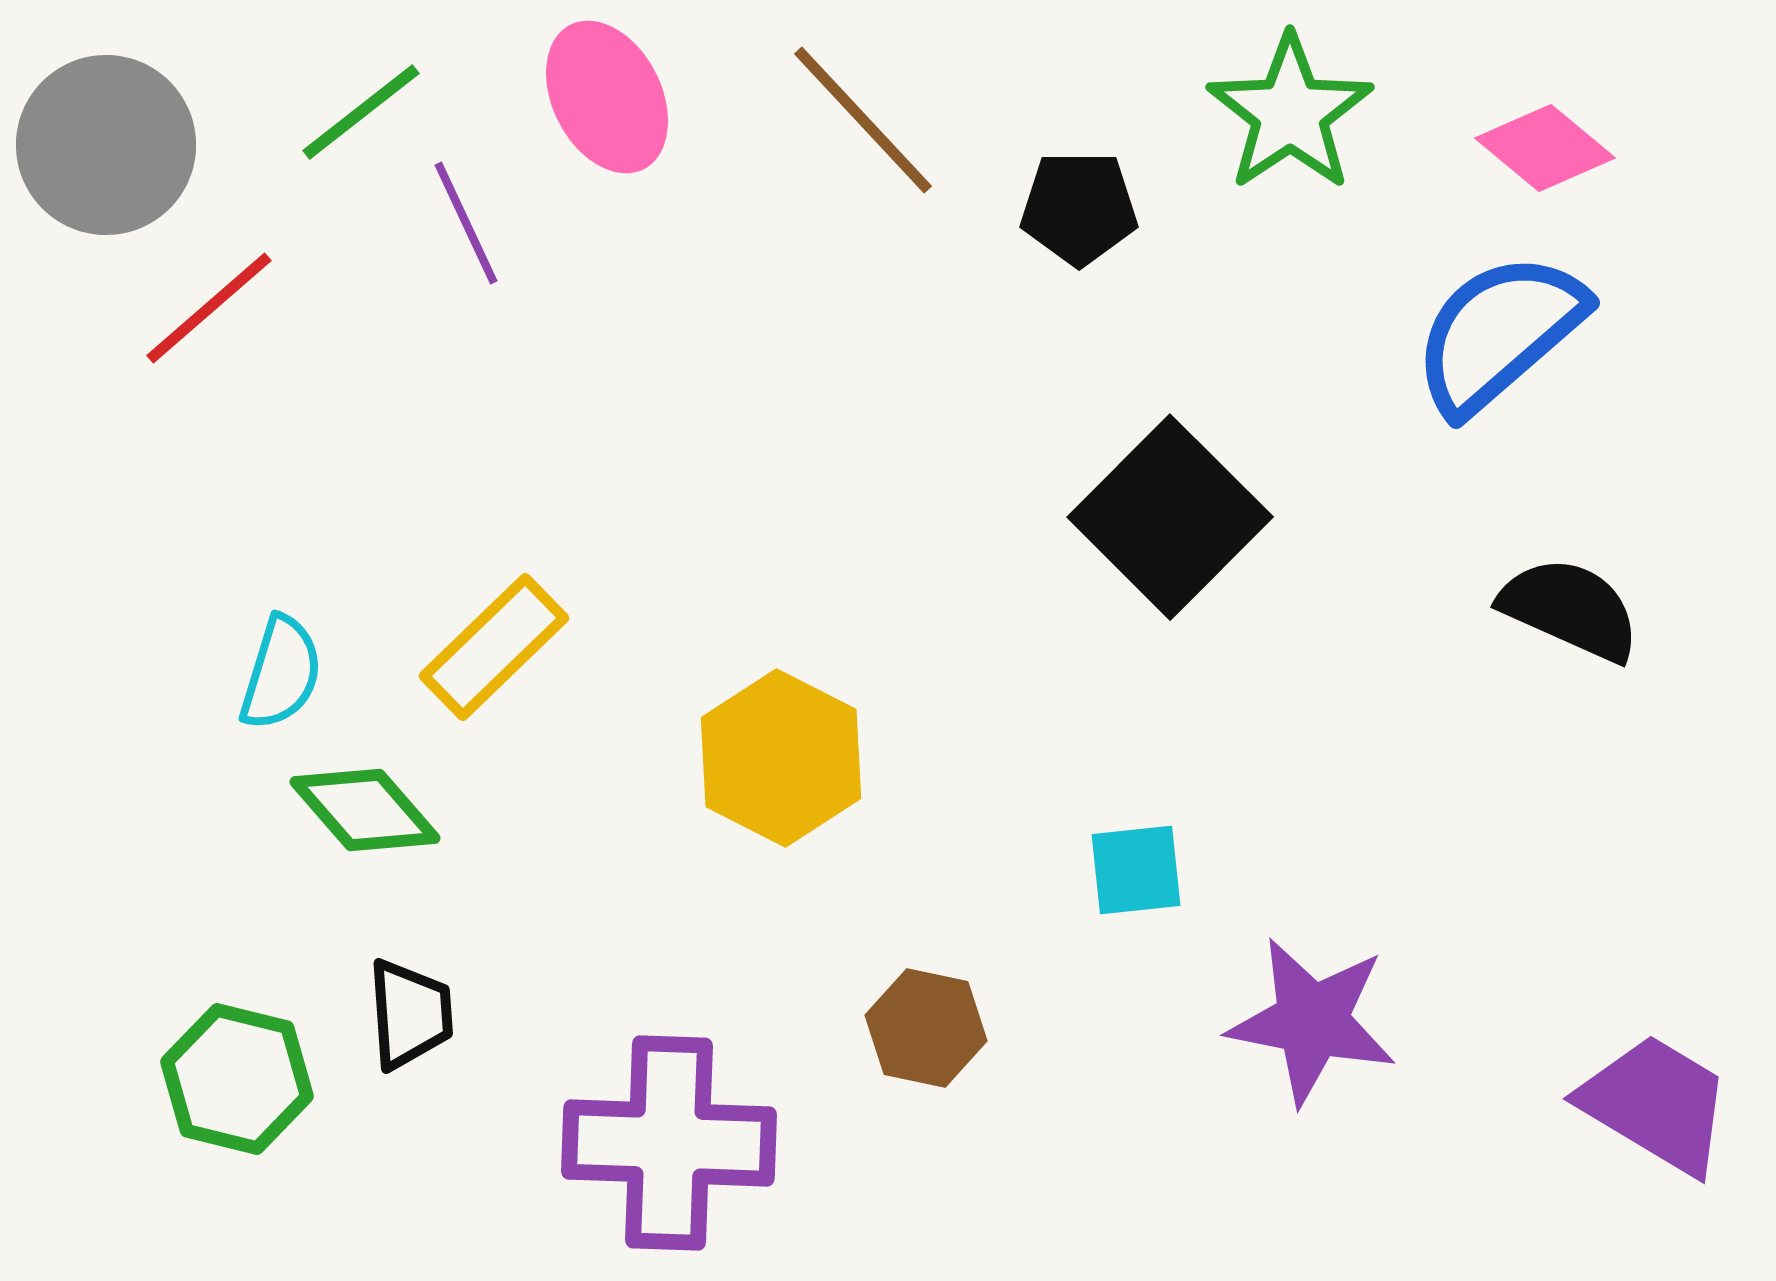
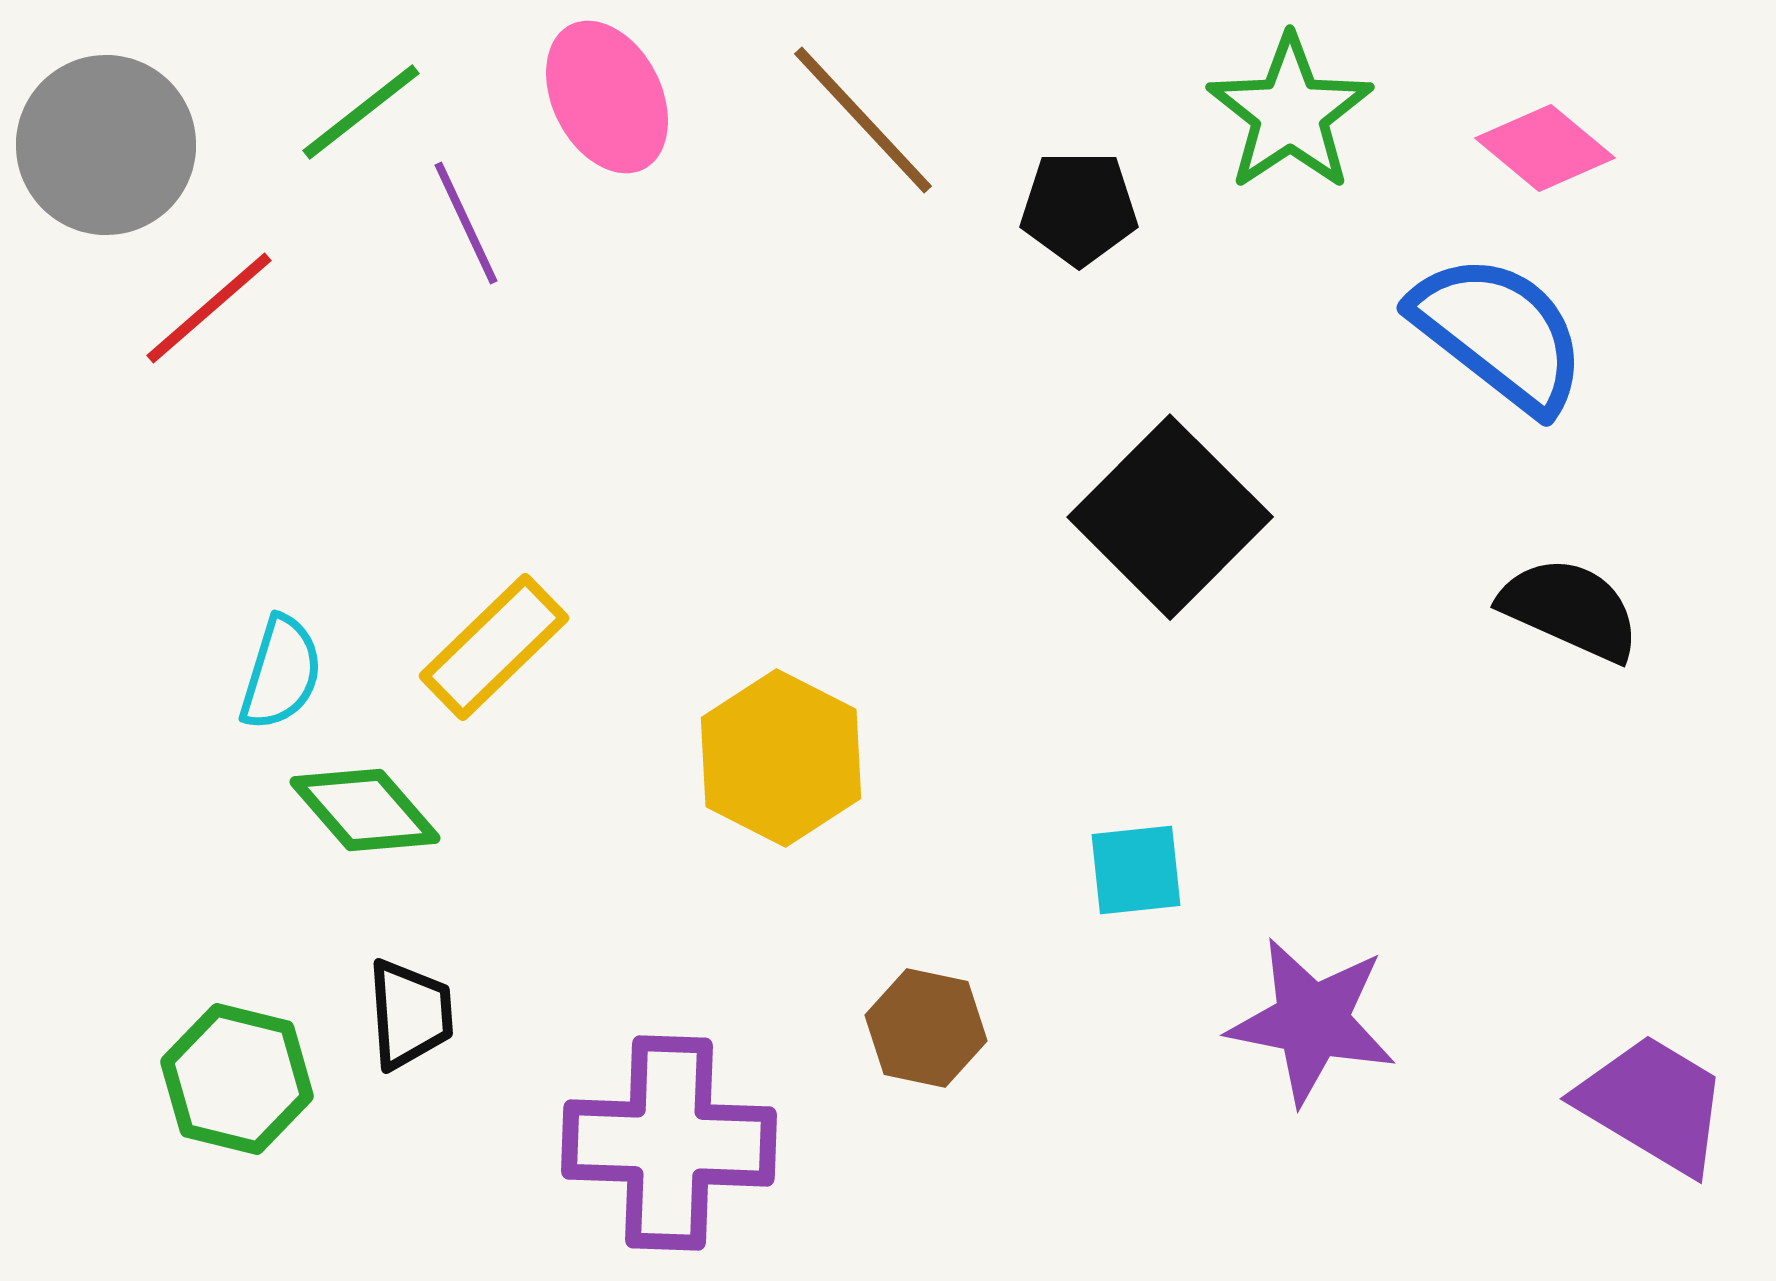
blue semicircle: rotated 79 degrees clockwise
purple trapezoid: moved 3 px left
